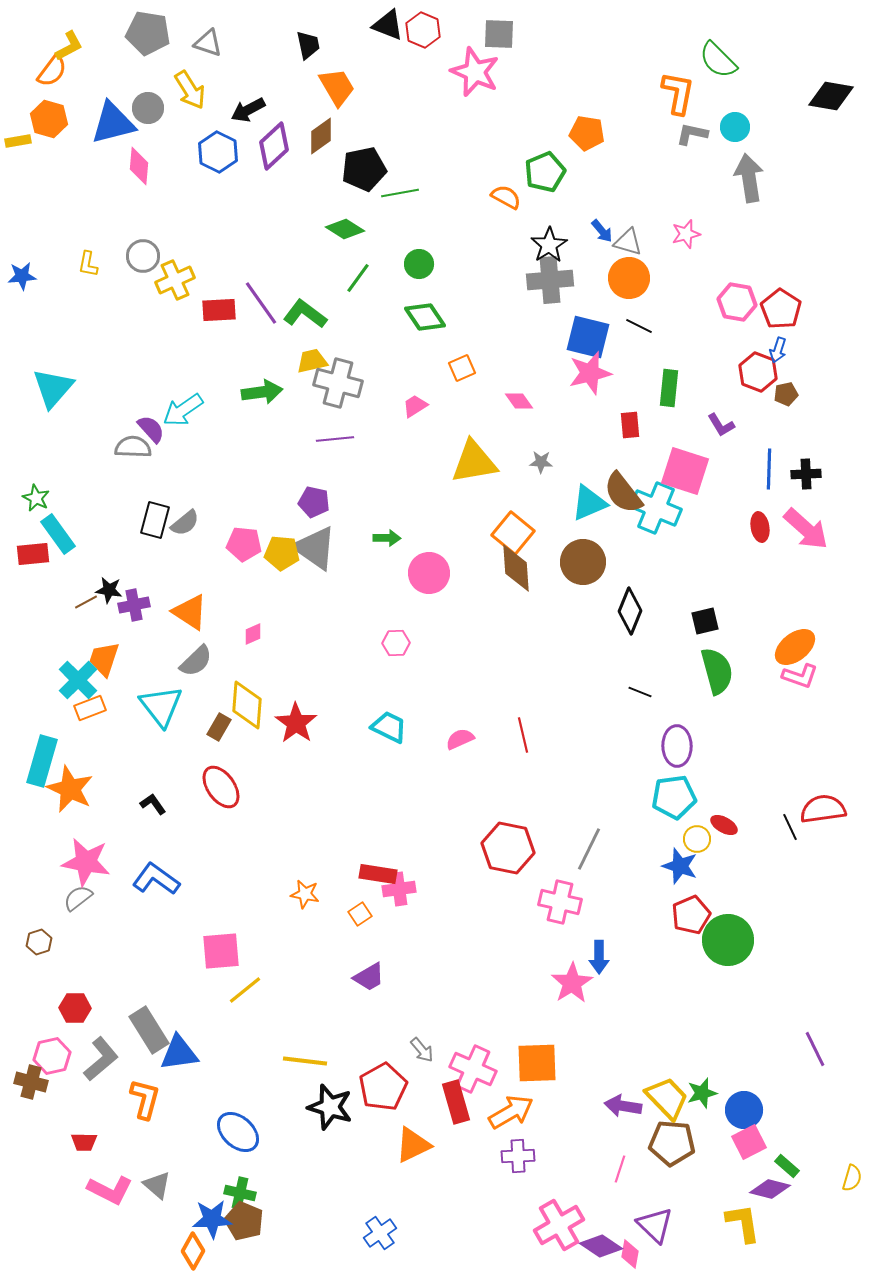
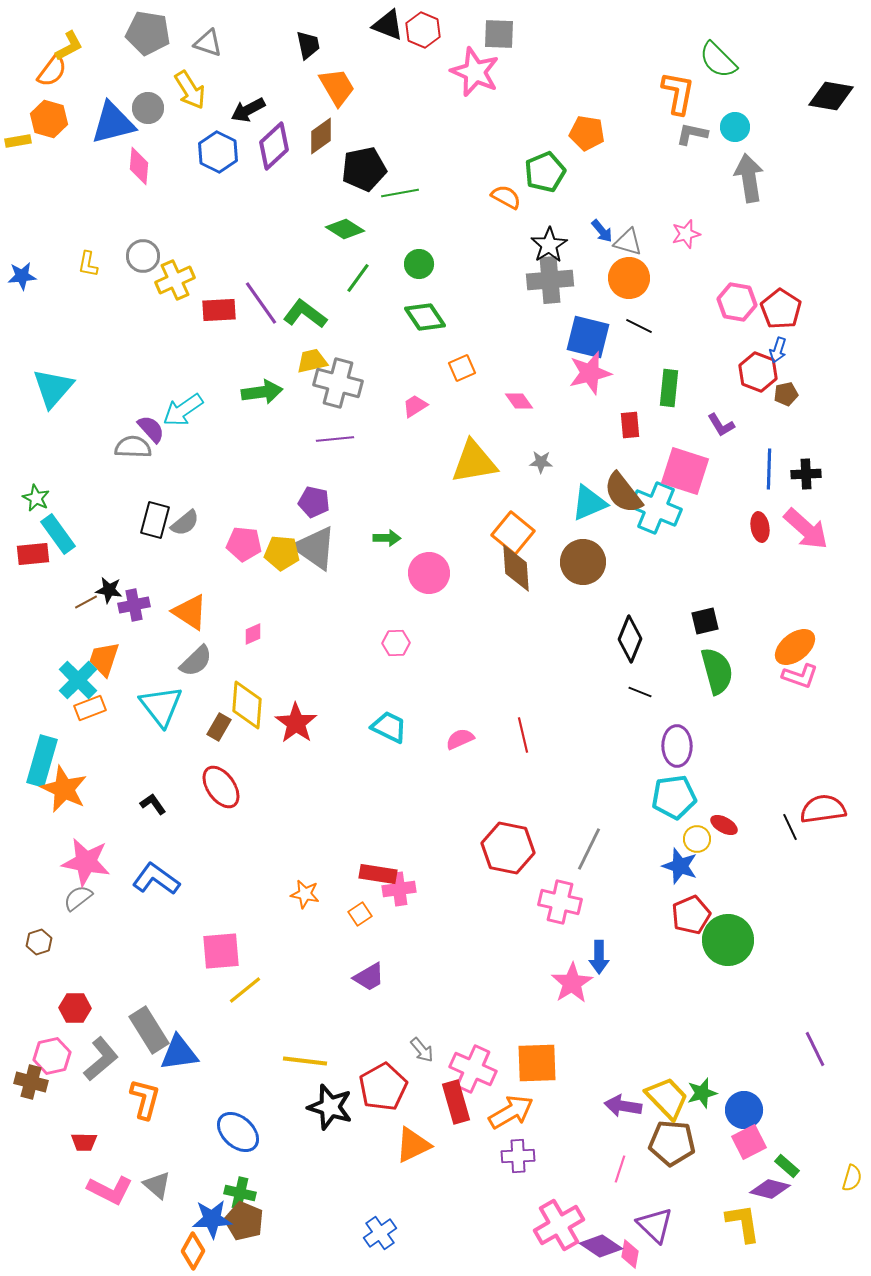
black diamond at (630, 611): moved 28 px down
orange star at (70, 789): moved 6 px left
